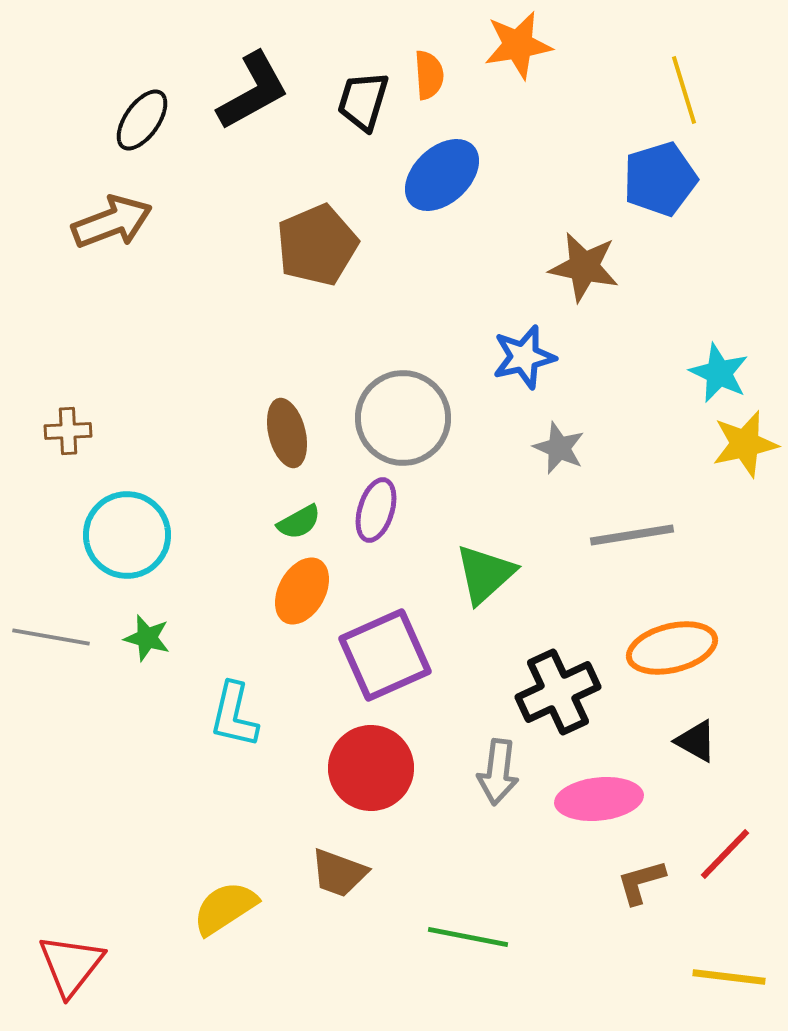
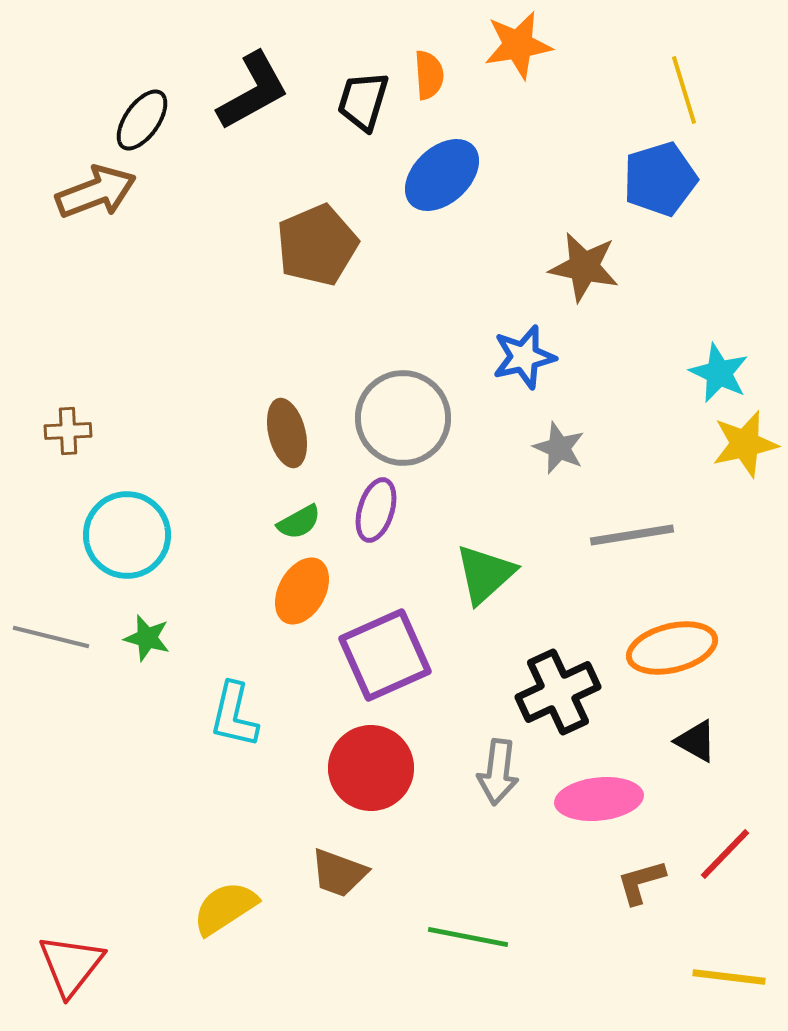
brown arrow at (112, 222): moved 16 px left, 30 px up
gray line at (51, 637): rotated 4 degrees clockwise
